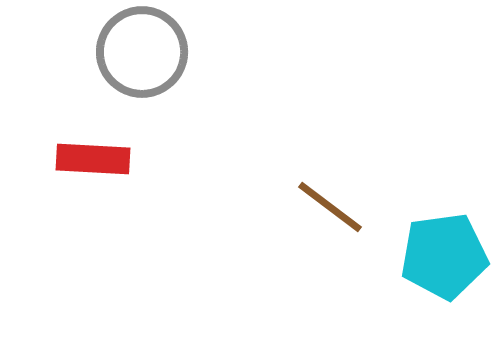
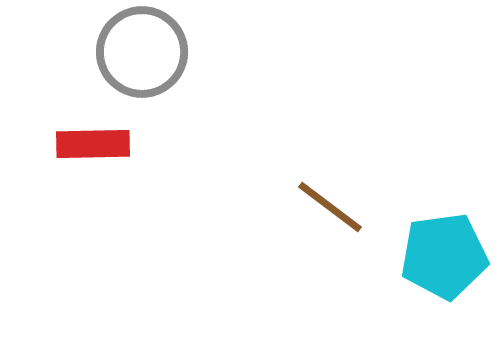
red rectangle: moved 15 px up; rotated 4 degrees counterclockwise
